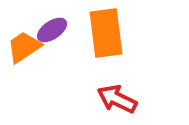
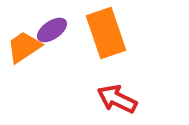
orange rectangle: rotated 12 degrees counterclockwise
